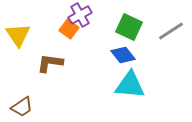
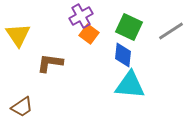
purple cross: moved 1 px right, 1 px down
orange square: moved 20 px right, 5 px down
blue diamond: rotated 45 degrees clockwise
